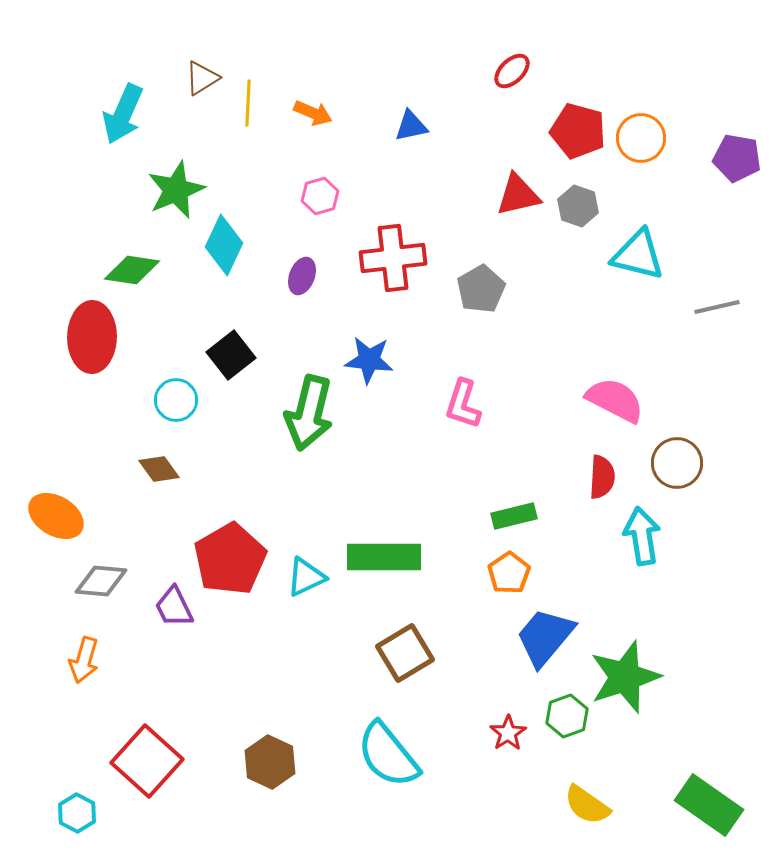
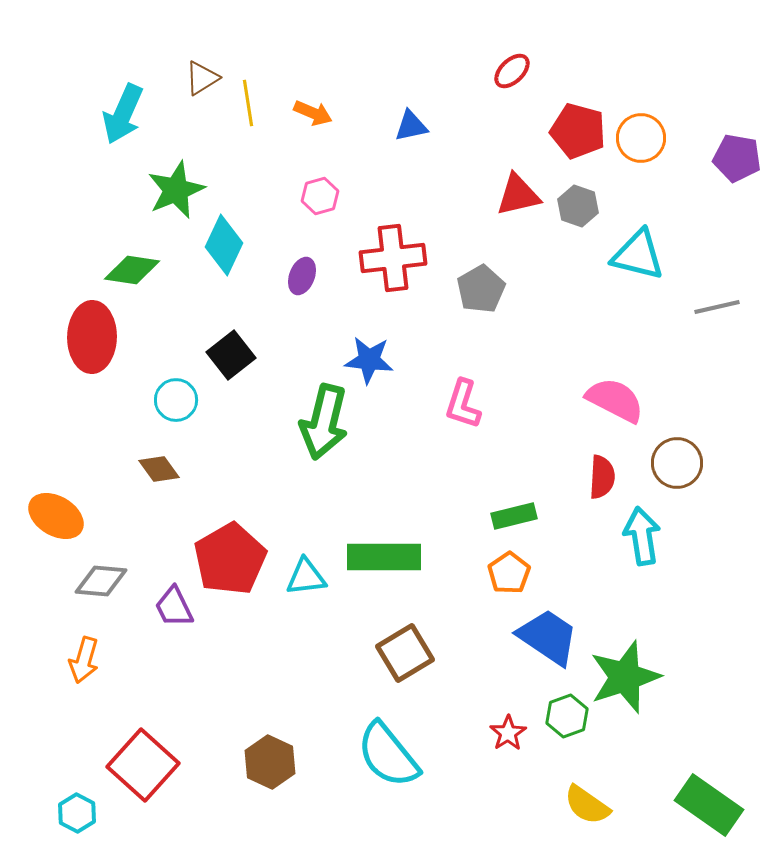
yellow line at (248, 103): rotated 12 degrees counterclockwise
green arrow at (309, 413): moved 15 px right, 9 px down
cyan triangle at (306, 577): rotated 18 degrees clockwise
blue trapezoid at (545, 637): moved 3 px right; rotated 84 degrees clockwise
red square at (147, 761): moved 4 px left, 4 px down
